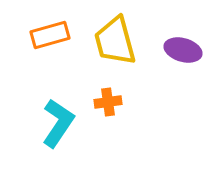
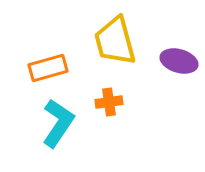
orange rectangle: moved 2 px left, 33 px down
purple ellipse: moved 4 px left, 11 px down
orange cross: moved 1 px right
